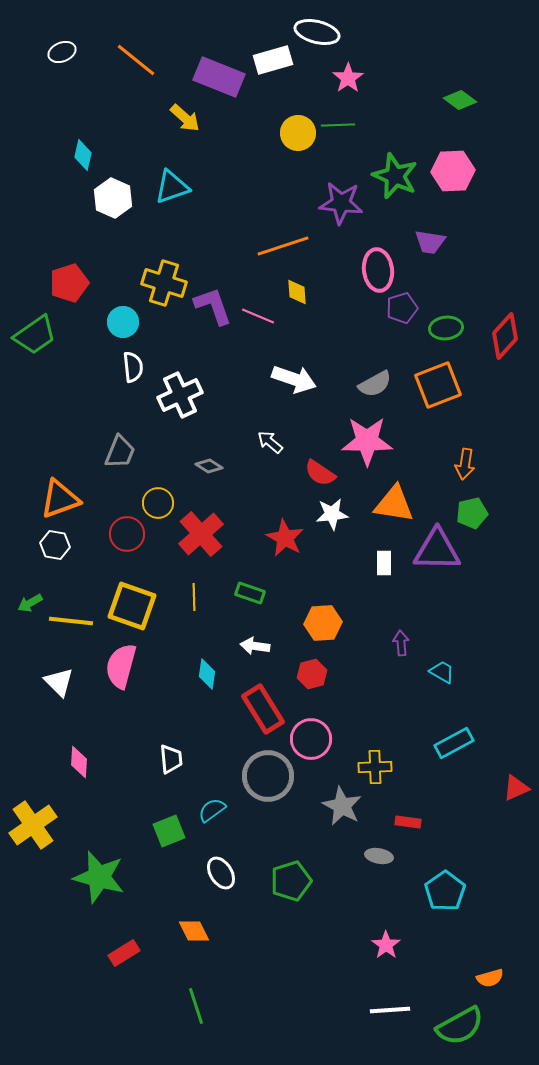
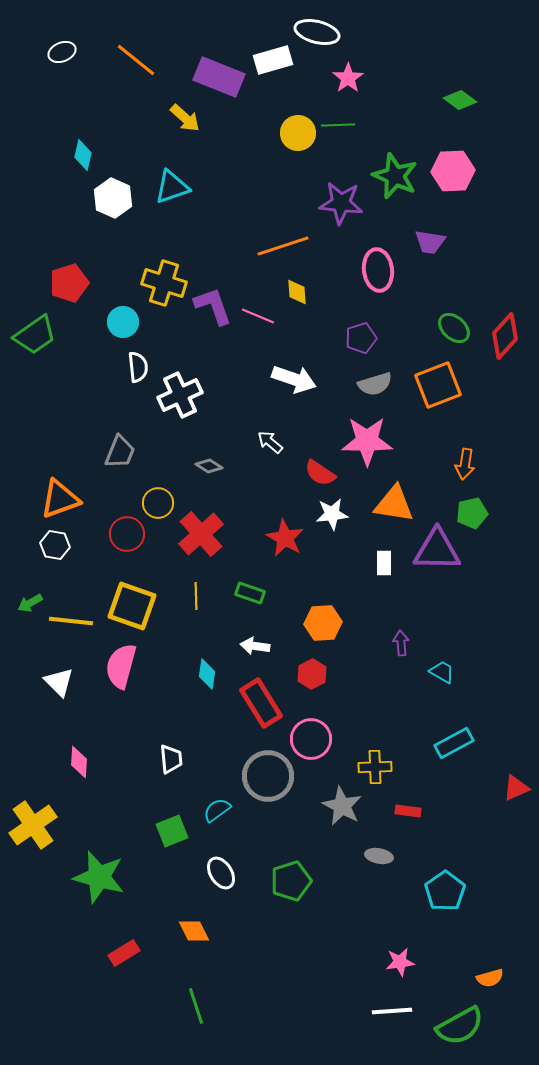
purple pentagon at (402, 308): moved 41 px left, 30 px down
green ellipse at (446, 328): moved 8 px right; rotated 48 degrees clockwise
white semicircle at (133, 367): moved 5 px right
gray semicircle at (375, 384): rotated 12 degrees clockwise
yellow line at (194, 597): moved 2 px right, 1 px up
red hexagon at (312, 674): rotated 12 degrees counterclockwise
red rectangle at (263, 709): moved 2 px left, 6 px up
cyan semicircle at (212, 810): moved 5 px right
red rectangle at (408, 822): moved 11 px up
green square at (169, 831): moved 3 px right
pink star at (386, 945): moved 14 px right, 17 px down; rotated 28 degrees clockwise
white line at (390, 1010): moved 2 px right, 1 px down
